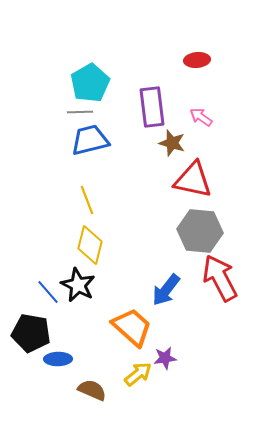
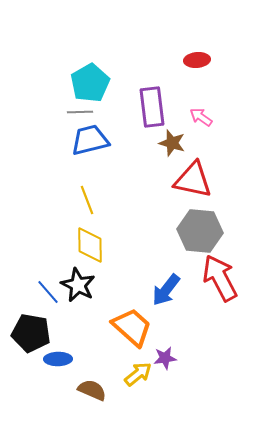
yellow diamond: rotated 15 degrees counterclockwise
